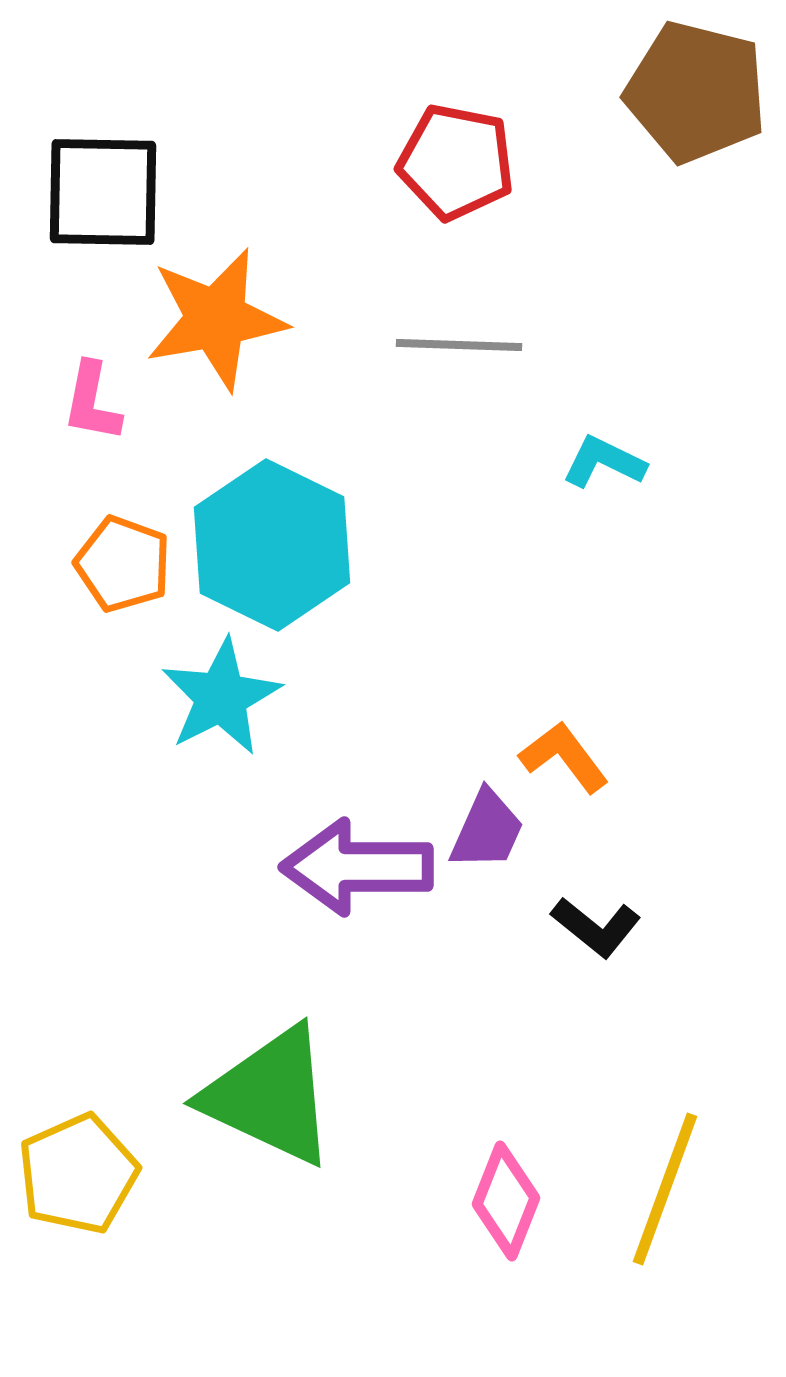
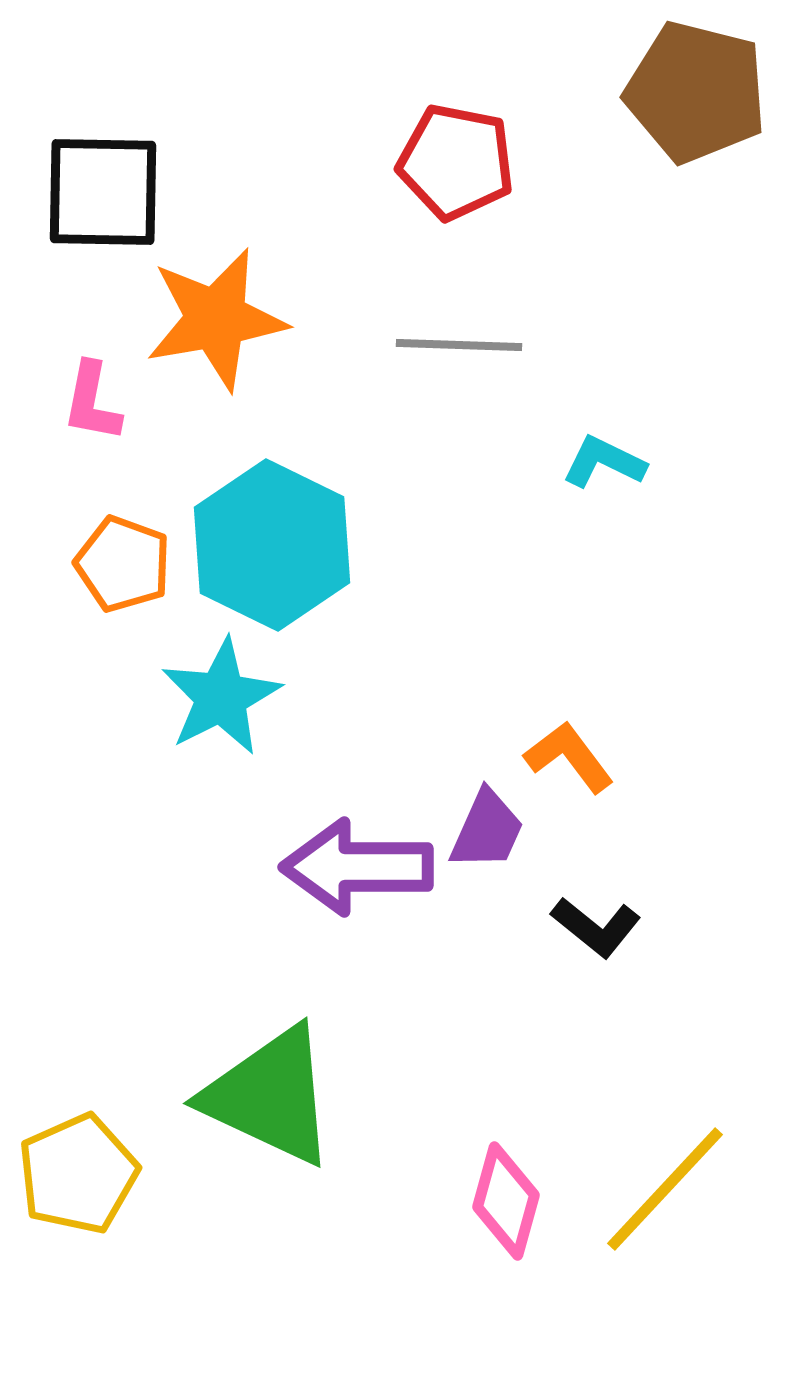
orange L-shape: moved 5 px right
yellow line: rotated 23 degrees clockwise
pink diamond: rotated 6 degrees counterclockwise
